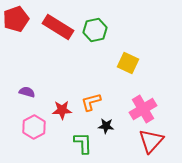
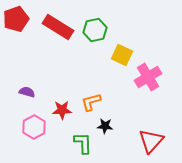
yellow square: moved 6 px left, 8 px up
pink cross: moved 5 px right, 32 px up
black star: moved 1 px left
